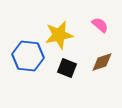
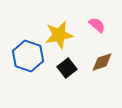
pink semicircle: moved 3 px left
blue hexagon: rotated 12 degrees clockwise
black square: rotated 30 degrees clockwise
